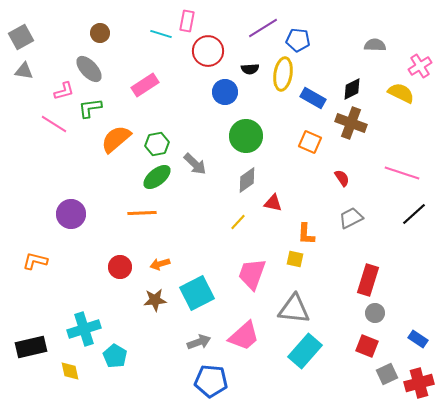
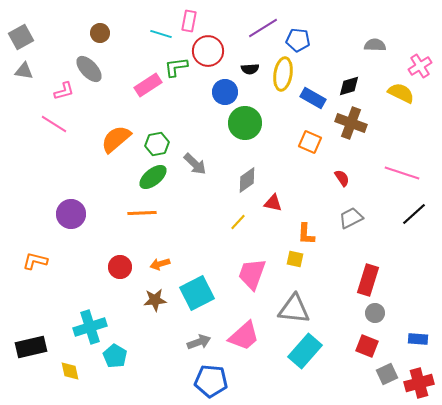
pink rectangle at (187, 21): moved 2 px right
pink rectangle at (145, 85): moved 3 px right
black diamond at (352, 89): moved 3 px left, 3 px up; rotated 10 degrees clockwise
green L-shape at (90, 108): moved 86 px right, 41 px up
green circle at (246, 136): moved 1 px left, 13 px up
green ellipse at (157, 177): moved 4 px left
cyan cross at (84, 329): moved 6 px right, 2 px up
blue rectangle at (418, 339): rotated 30 degrees counterclockwise
